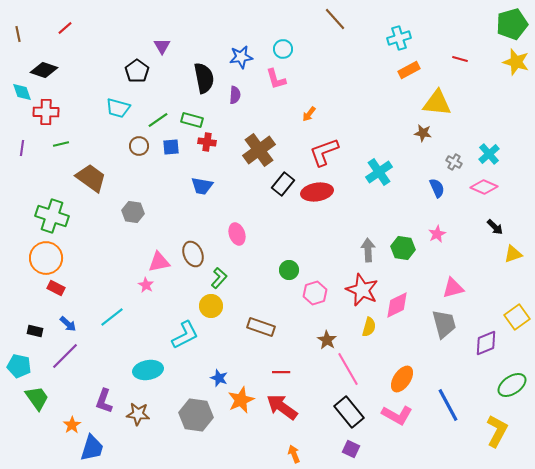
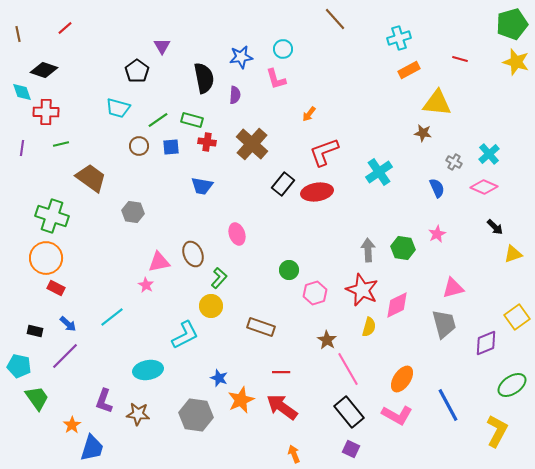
brown cross at (259, 150): moved 7 px left, 6 px up; rotated 12 degrees counterclockwise
